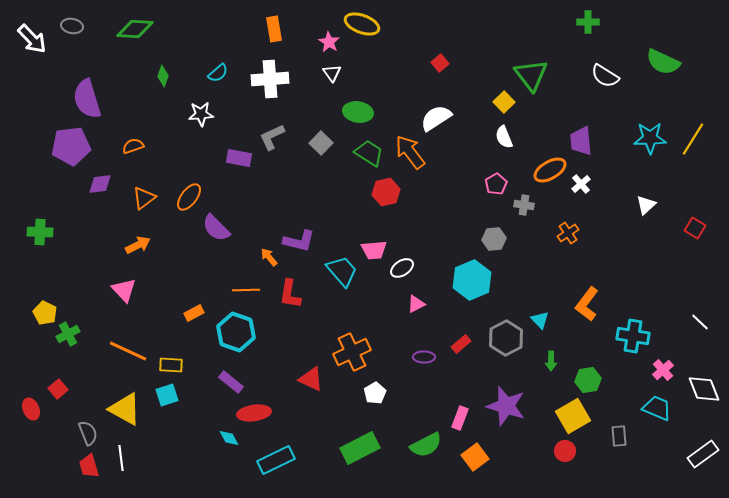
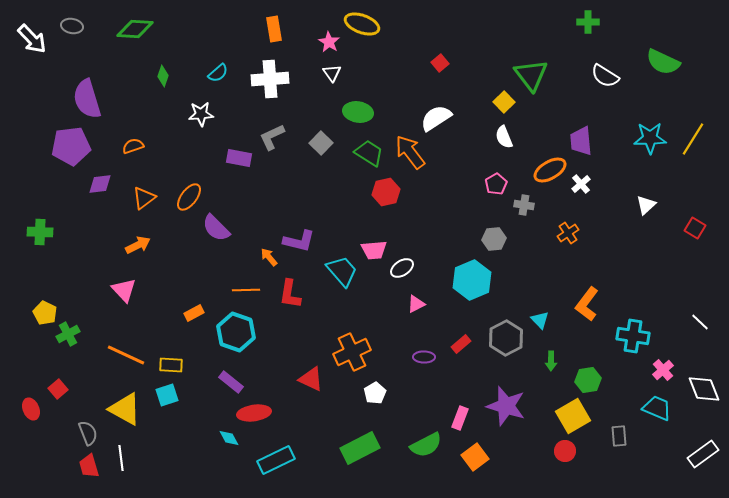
orange line at (128, 351): moved 2 px left, 4 px down
